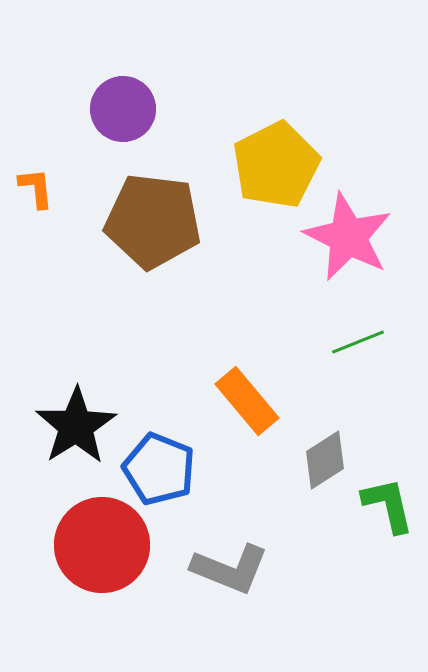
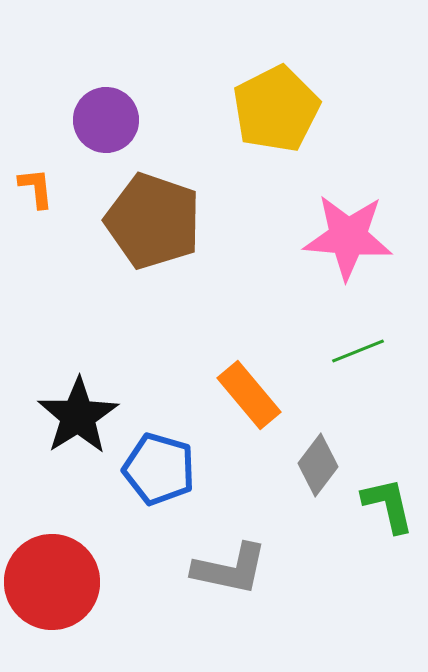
purple circle: moved 17 px left, 11 px down
yellow pentagon: moved 56 px up
brown pentagon: rotated 12 degrees clockwise
pink star: rotated 22 degrees counterclockwise
green line: moved 9 px down
orange rectangle: moved 2 px right, 6 px up
black star: moved 2 px right, 10 px up
gray diamond: moved 7 px left, 5 px down; rotated 20 degrees counterclockwise
blue pentagon: rotated 6 degrees counterclockwise
red circle: moved 50 px left, 37 px down
gray L-shape: rotated 10 degrees counterclockwise
